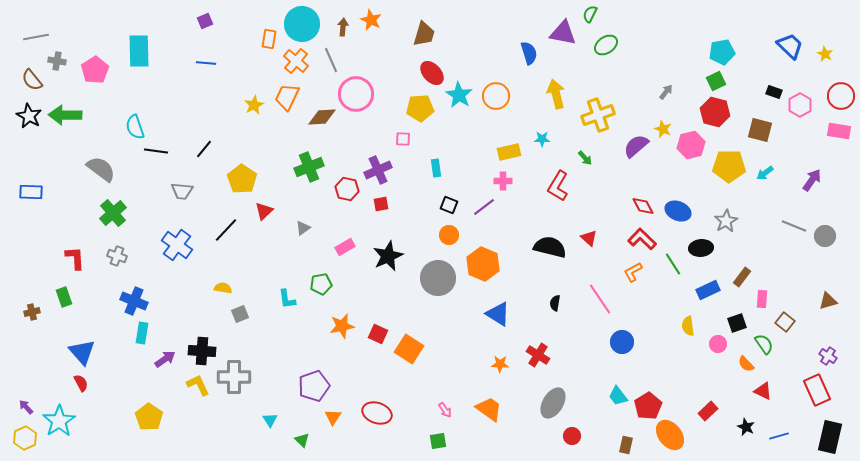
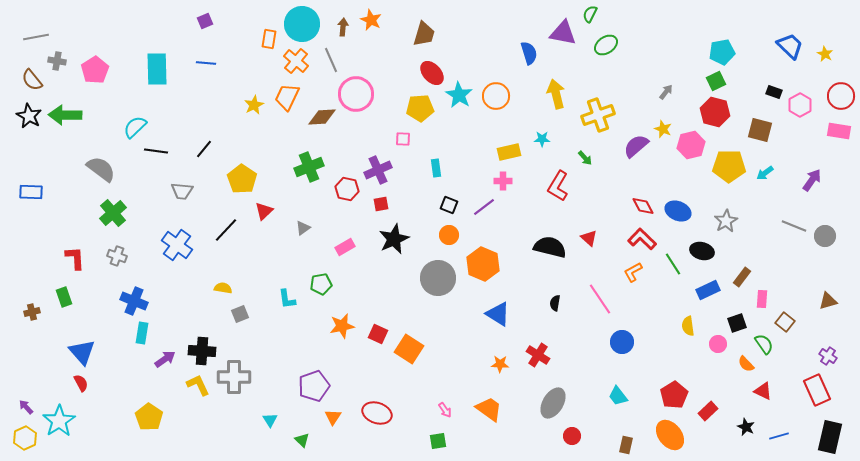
cyan rectangle at (139, 51): moved 18 px right, 18 px down
cyan semicircle at (135, 127): rotated 65 degrees clockwise
black ellipse at (701, 248): moved 1 px right, 3 px down; rotated 20 degrees clockwise
black star at (388, 256): moved 6 px right, 17 px up
red pentagon at (648, 406): moved 26 px right, 11 px up
